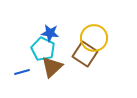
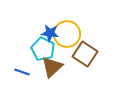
yellow circle: moved 27 px left, 4 px up
blue line: rotated 35 degrees clockwise
